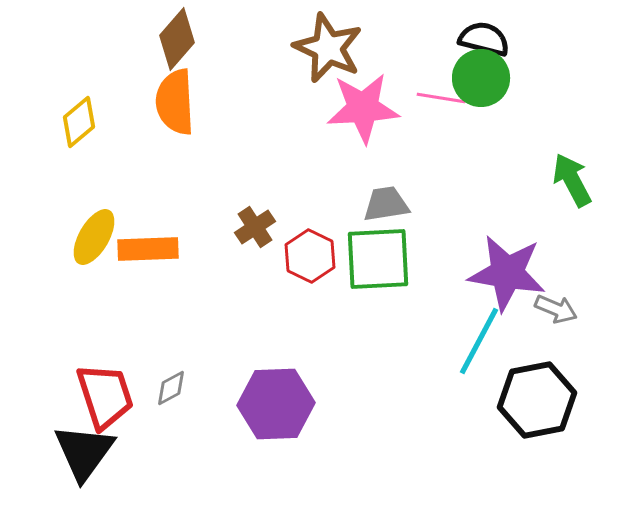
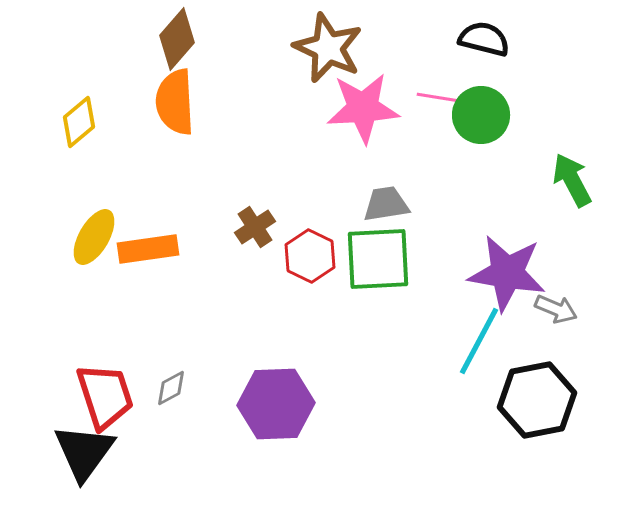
green circle: moved 37 px down
orange rectangle: rotated 6 degrees counterclockwise
